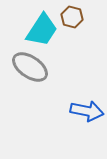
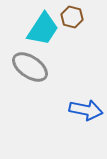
cyan trapezoid: moved 1 px right, 1 px up
blue arrow: moved 1 px left, 1 px up
